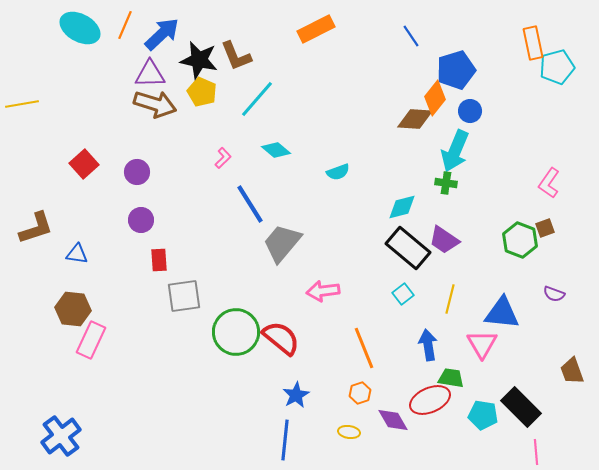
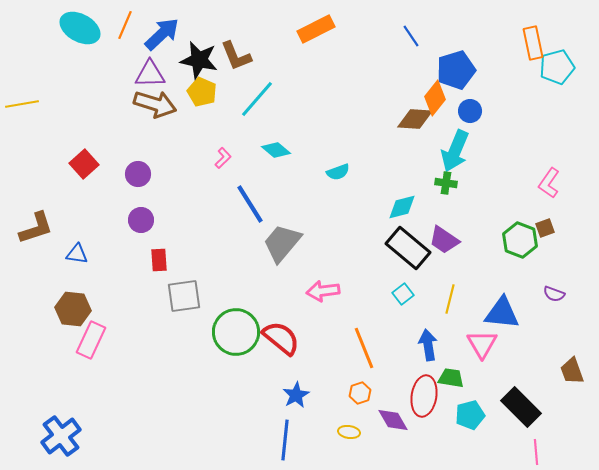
purple circle at (137, 172): moved 1 px right, 2 px down
red ellipse at (430, 400): moved 6 px left, 4 px up; rotated 57 degrees counterclockwise
cyan pentagon at (483, 415): moved 13 px left; rotated 24 degrees counterclockwise
